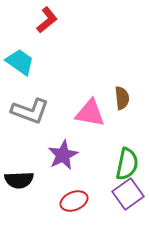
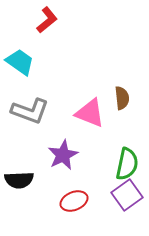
pink triangle: rotated 12 degrees clockwise
purple square: moved 1 px left, 1 px down
